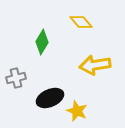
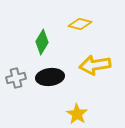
yellow diamond: moved 1 px left, 2 px down; rotated 35 degrees counterclockwise
black ellipse: moved 21 px up; rotated 16 degrees clockwise
yellow star: moved 3 px down; rotated 10 degrees clockwise
